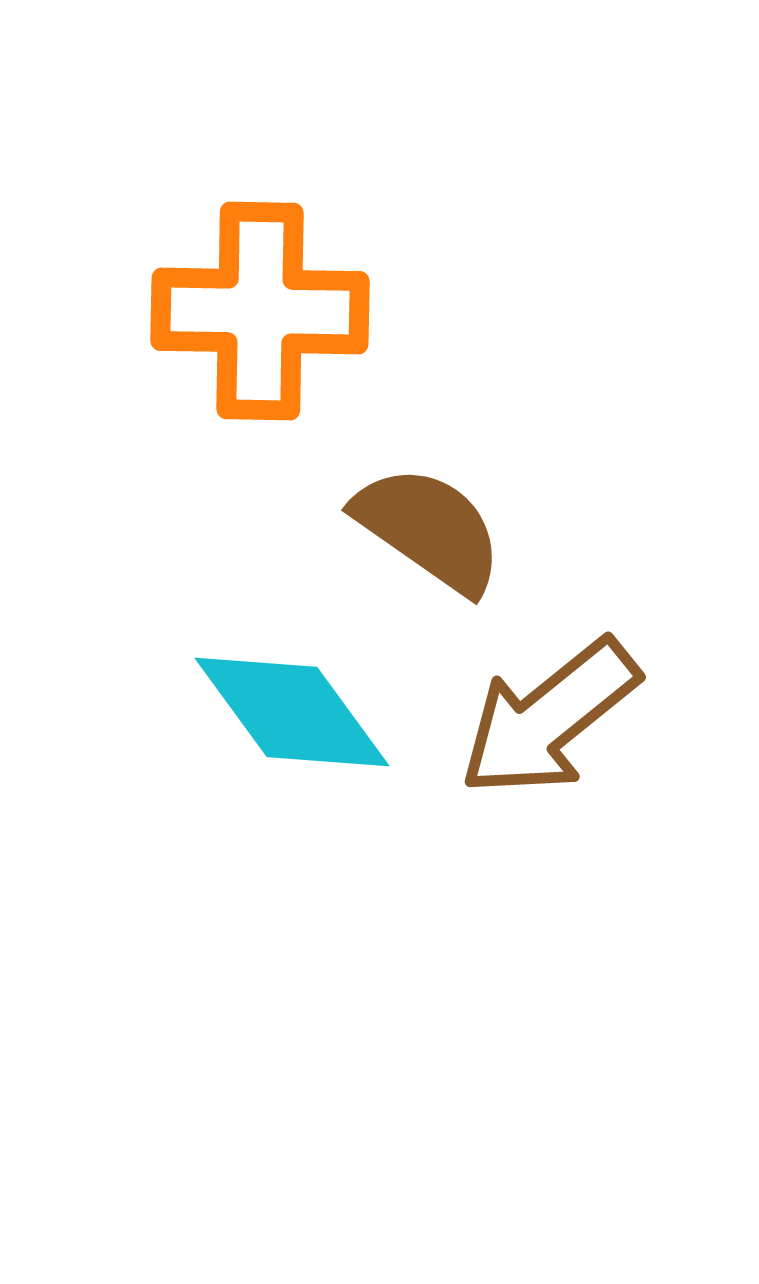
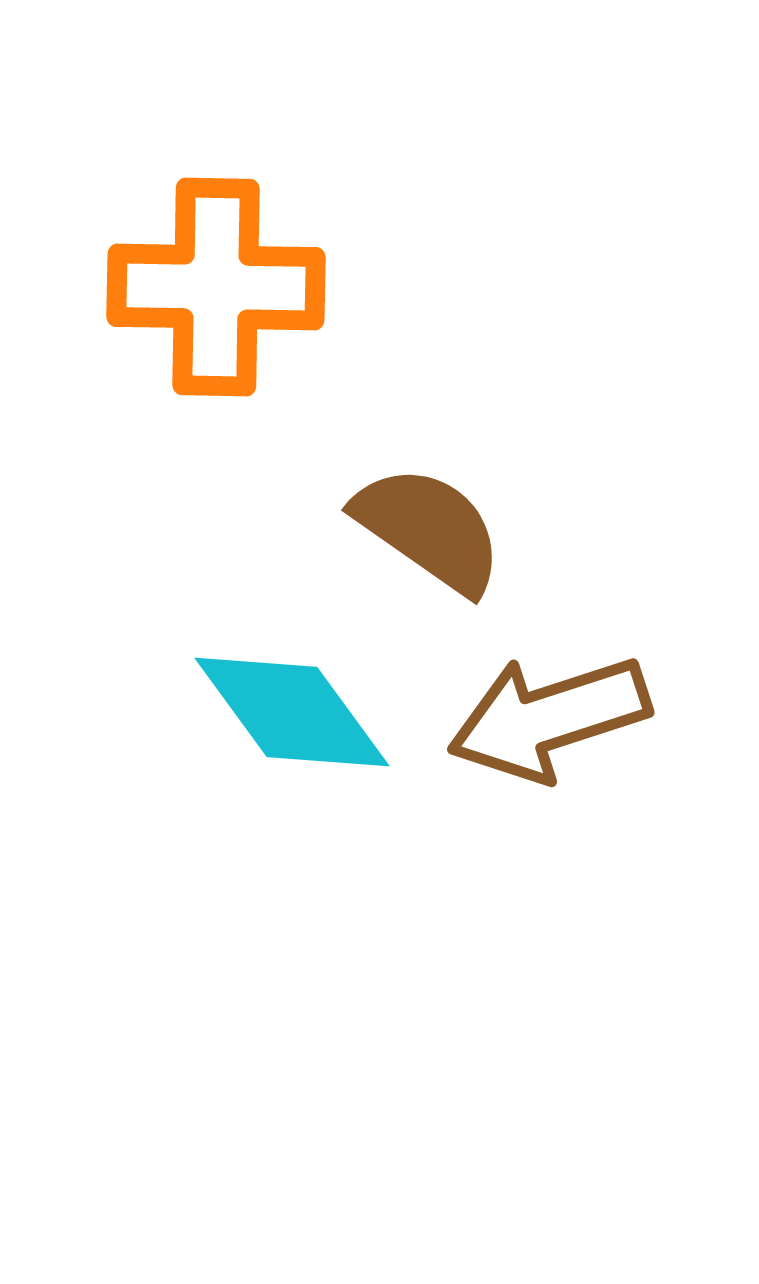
orange cross: moved 44 px left, 24 px up
brown arrow: rotated 21 degrees clockwise
